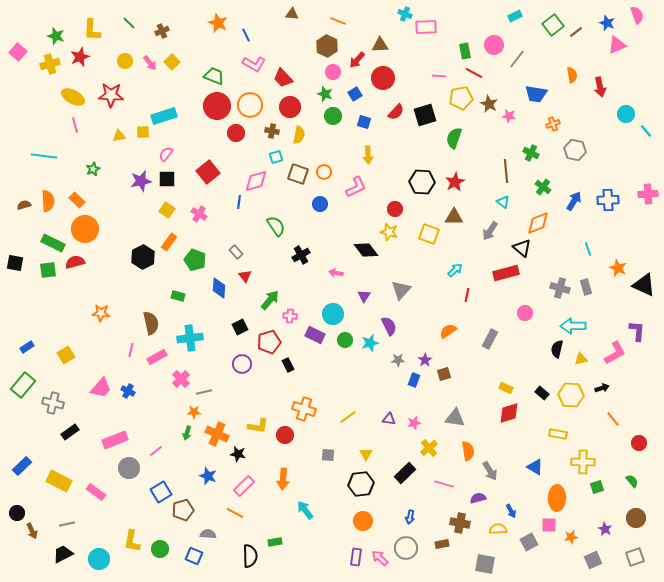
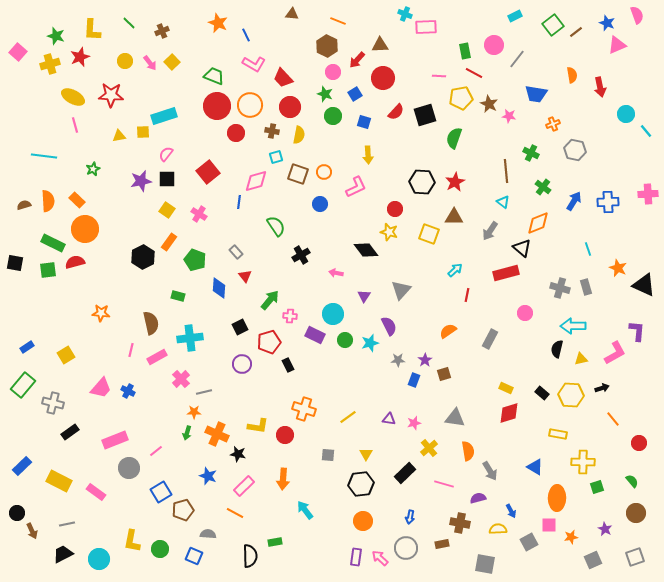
blue cross at (608, 200): moved 2 px down
brown circle at (636, 518): moved 5 px up
